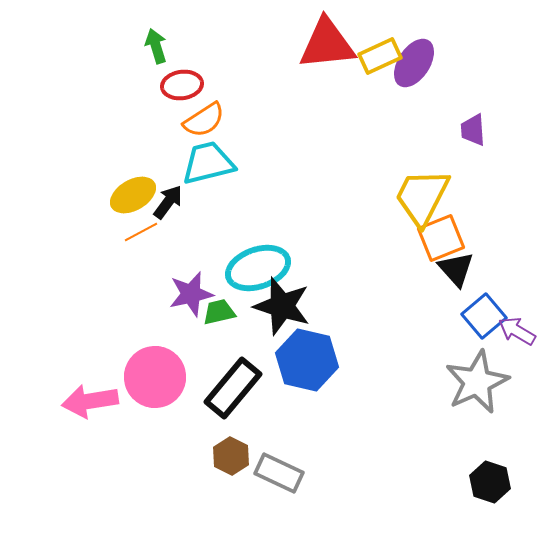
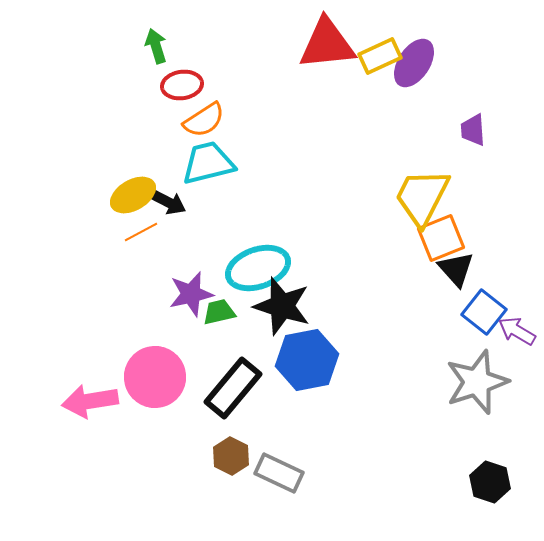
black arrow: rotated 81 degrees clockwise
blue square: moved 4 px up; rotated 12 degrees counterclockwise
blue hexagon: rotated 24 degrees counterclockwise
gray star: rotated 6 degrees clockwise
